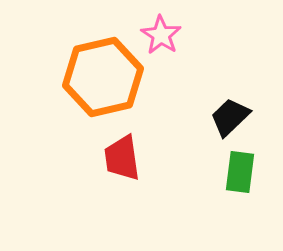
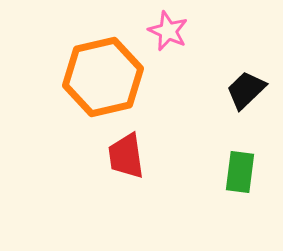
pink star: moved 7 px right, 4 px up; rotated 9 degrees counterclockwise
black trapezoid: moved 16 px right, 27 px up
red trapezoid: moved 4 px right, 2 px up
